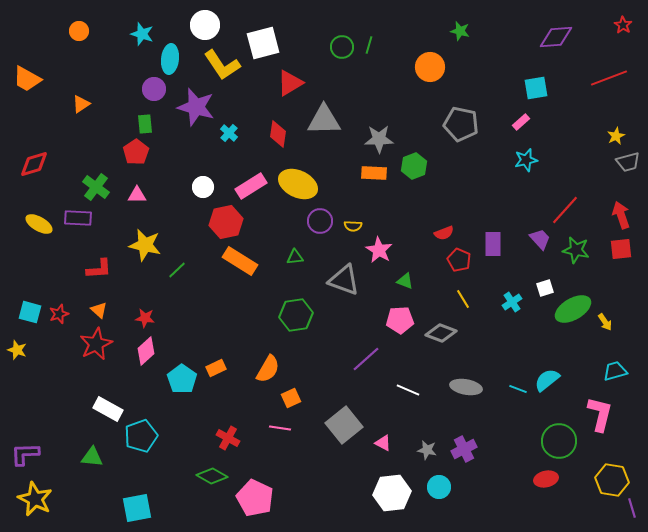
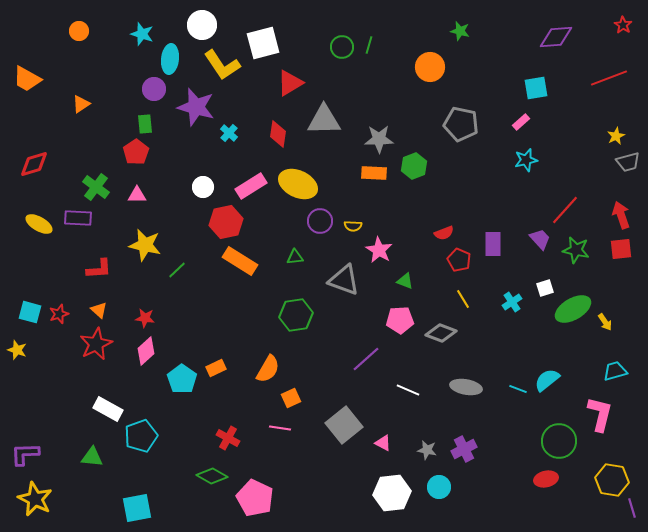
white circle at (205, 25): moved 3 px left
